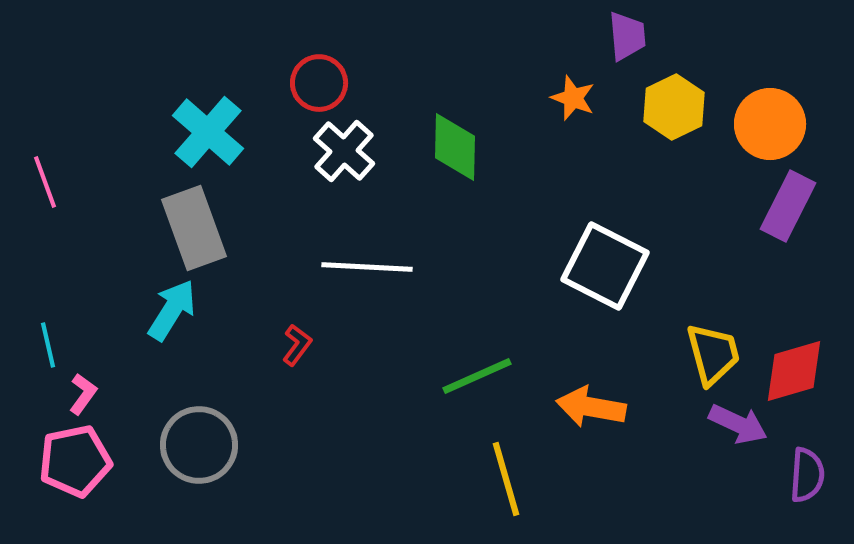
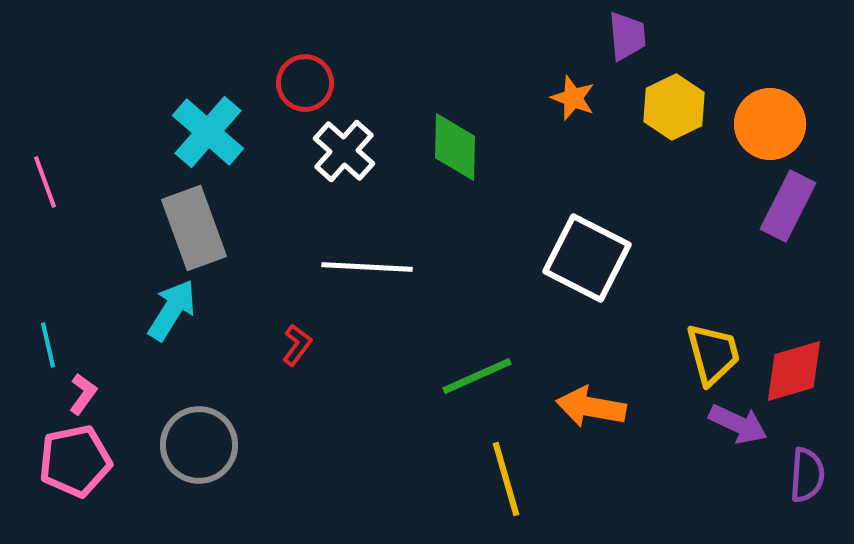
red circle: moved 14 px left
white square: moved 18 px left, 8 px up
